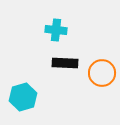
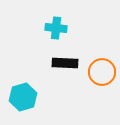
cyan cross: moved 2 px up
orange circle: moved 1 px up
